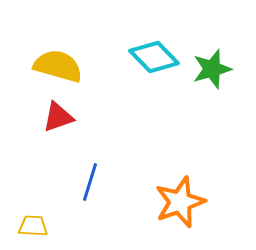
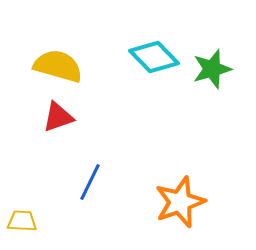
blue line: rotated 9 degrees clockwise
yellow trapezoid: moved 11 px left, 5 px up
